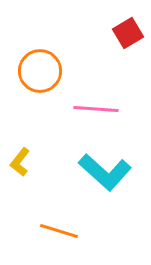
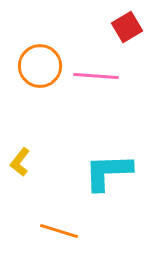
red square: moved 1 px left, 6 px up
orange circle: moved 5 px up
pink line: moved 33 px up
cyan L-shape: moved 3 px right; rotated 136 degrees clockwise
